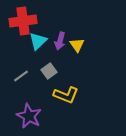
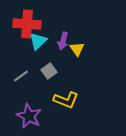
red cross: moved 4 px right, 3 px down; rotated 12 degrees clockwise
purple arrow: moved 3 px right
yellow triangle: moved 4 px down
yellow L-shape: moved 5 px down
